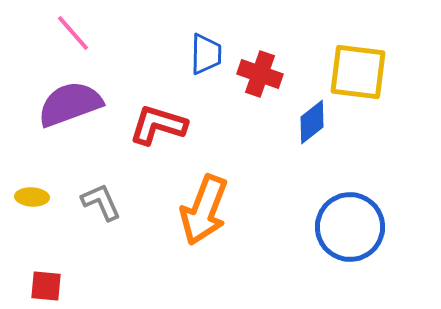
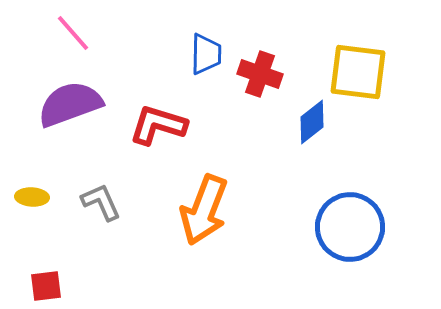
red square: rotated 12 degrees counterclockwise
